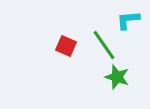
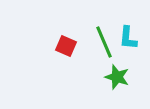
cyan L-shape: moved 18 px down; rotated 80 degrees counterclockwise
green line: moved 3 px up; rotated 12 degrees clockwise
